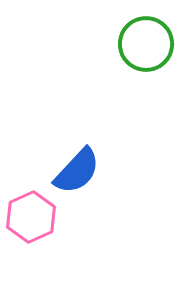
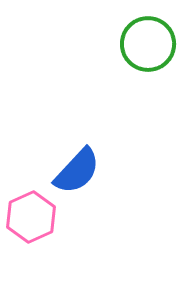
green circle: moved 2 px right
